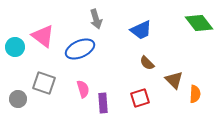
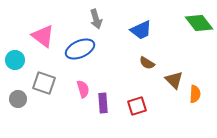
cyan circle: moved 13 px down
brown semicircle: rotated 14 degrees counterclockwise
red square: moved 3 px left, 8 px down
